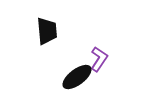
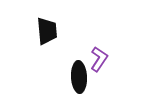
black ellipse: moved 2 px right; rotated 56 degrees counterclockwise
